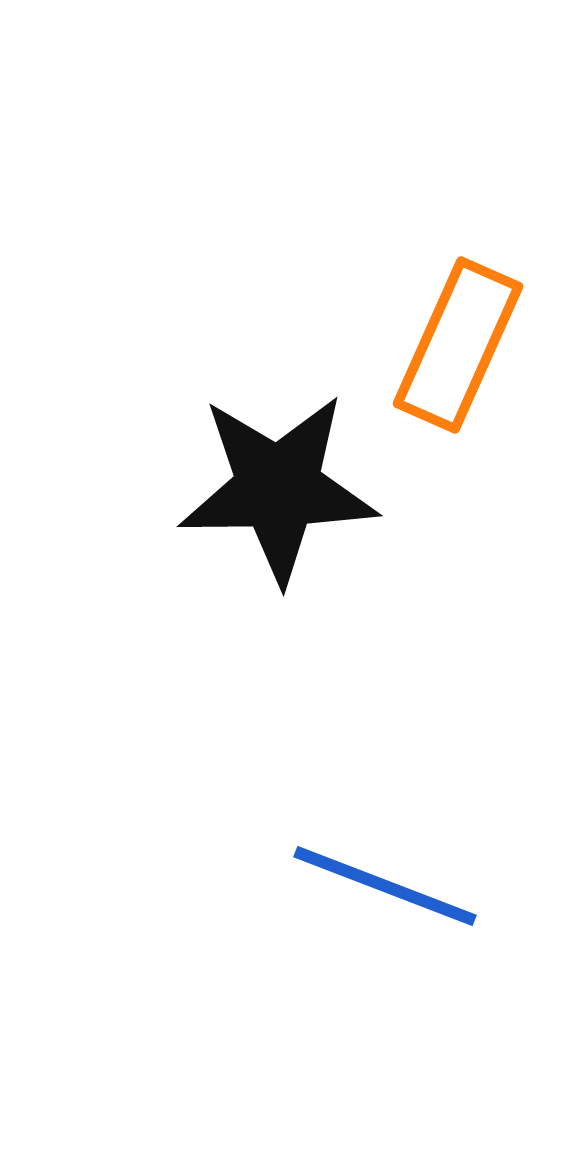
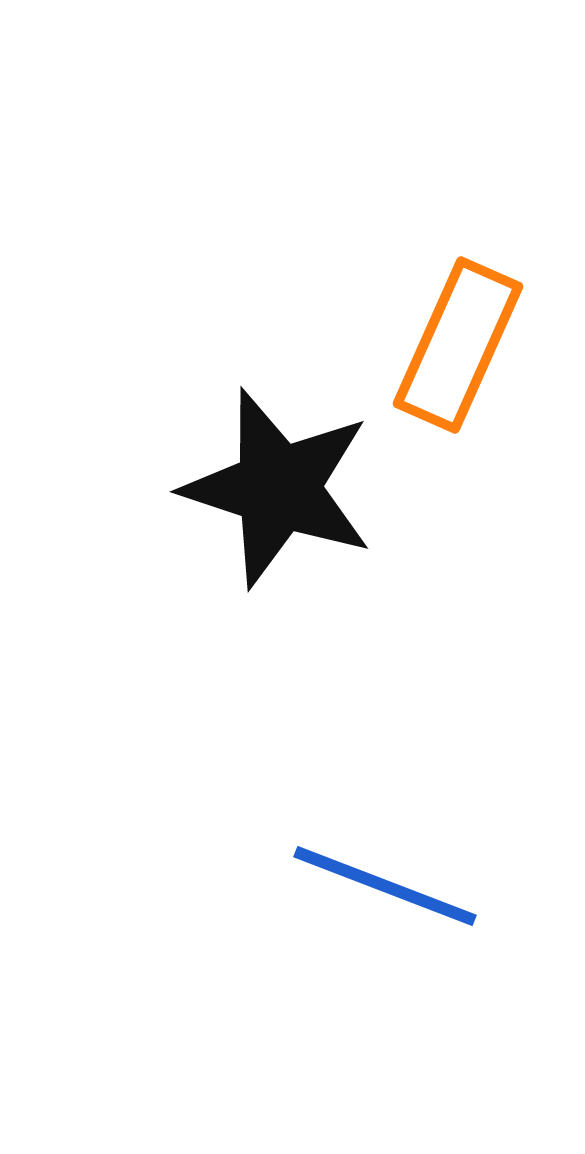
black star: rotated 19 degrees clockwise
